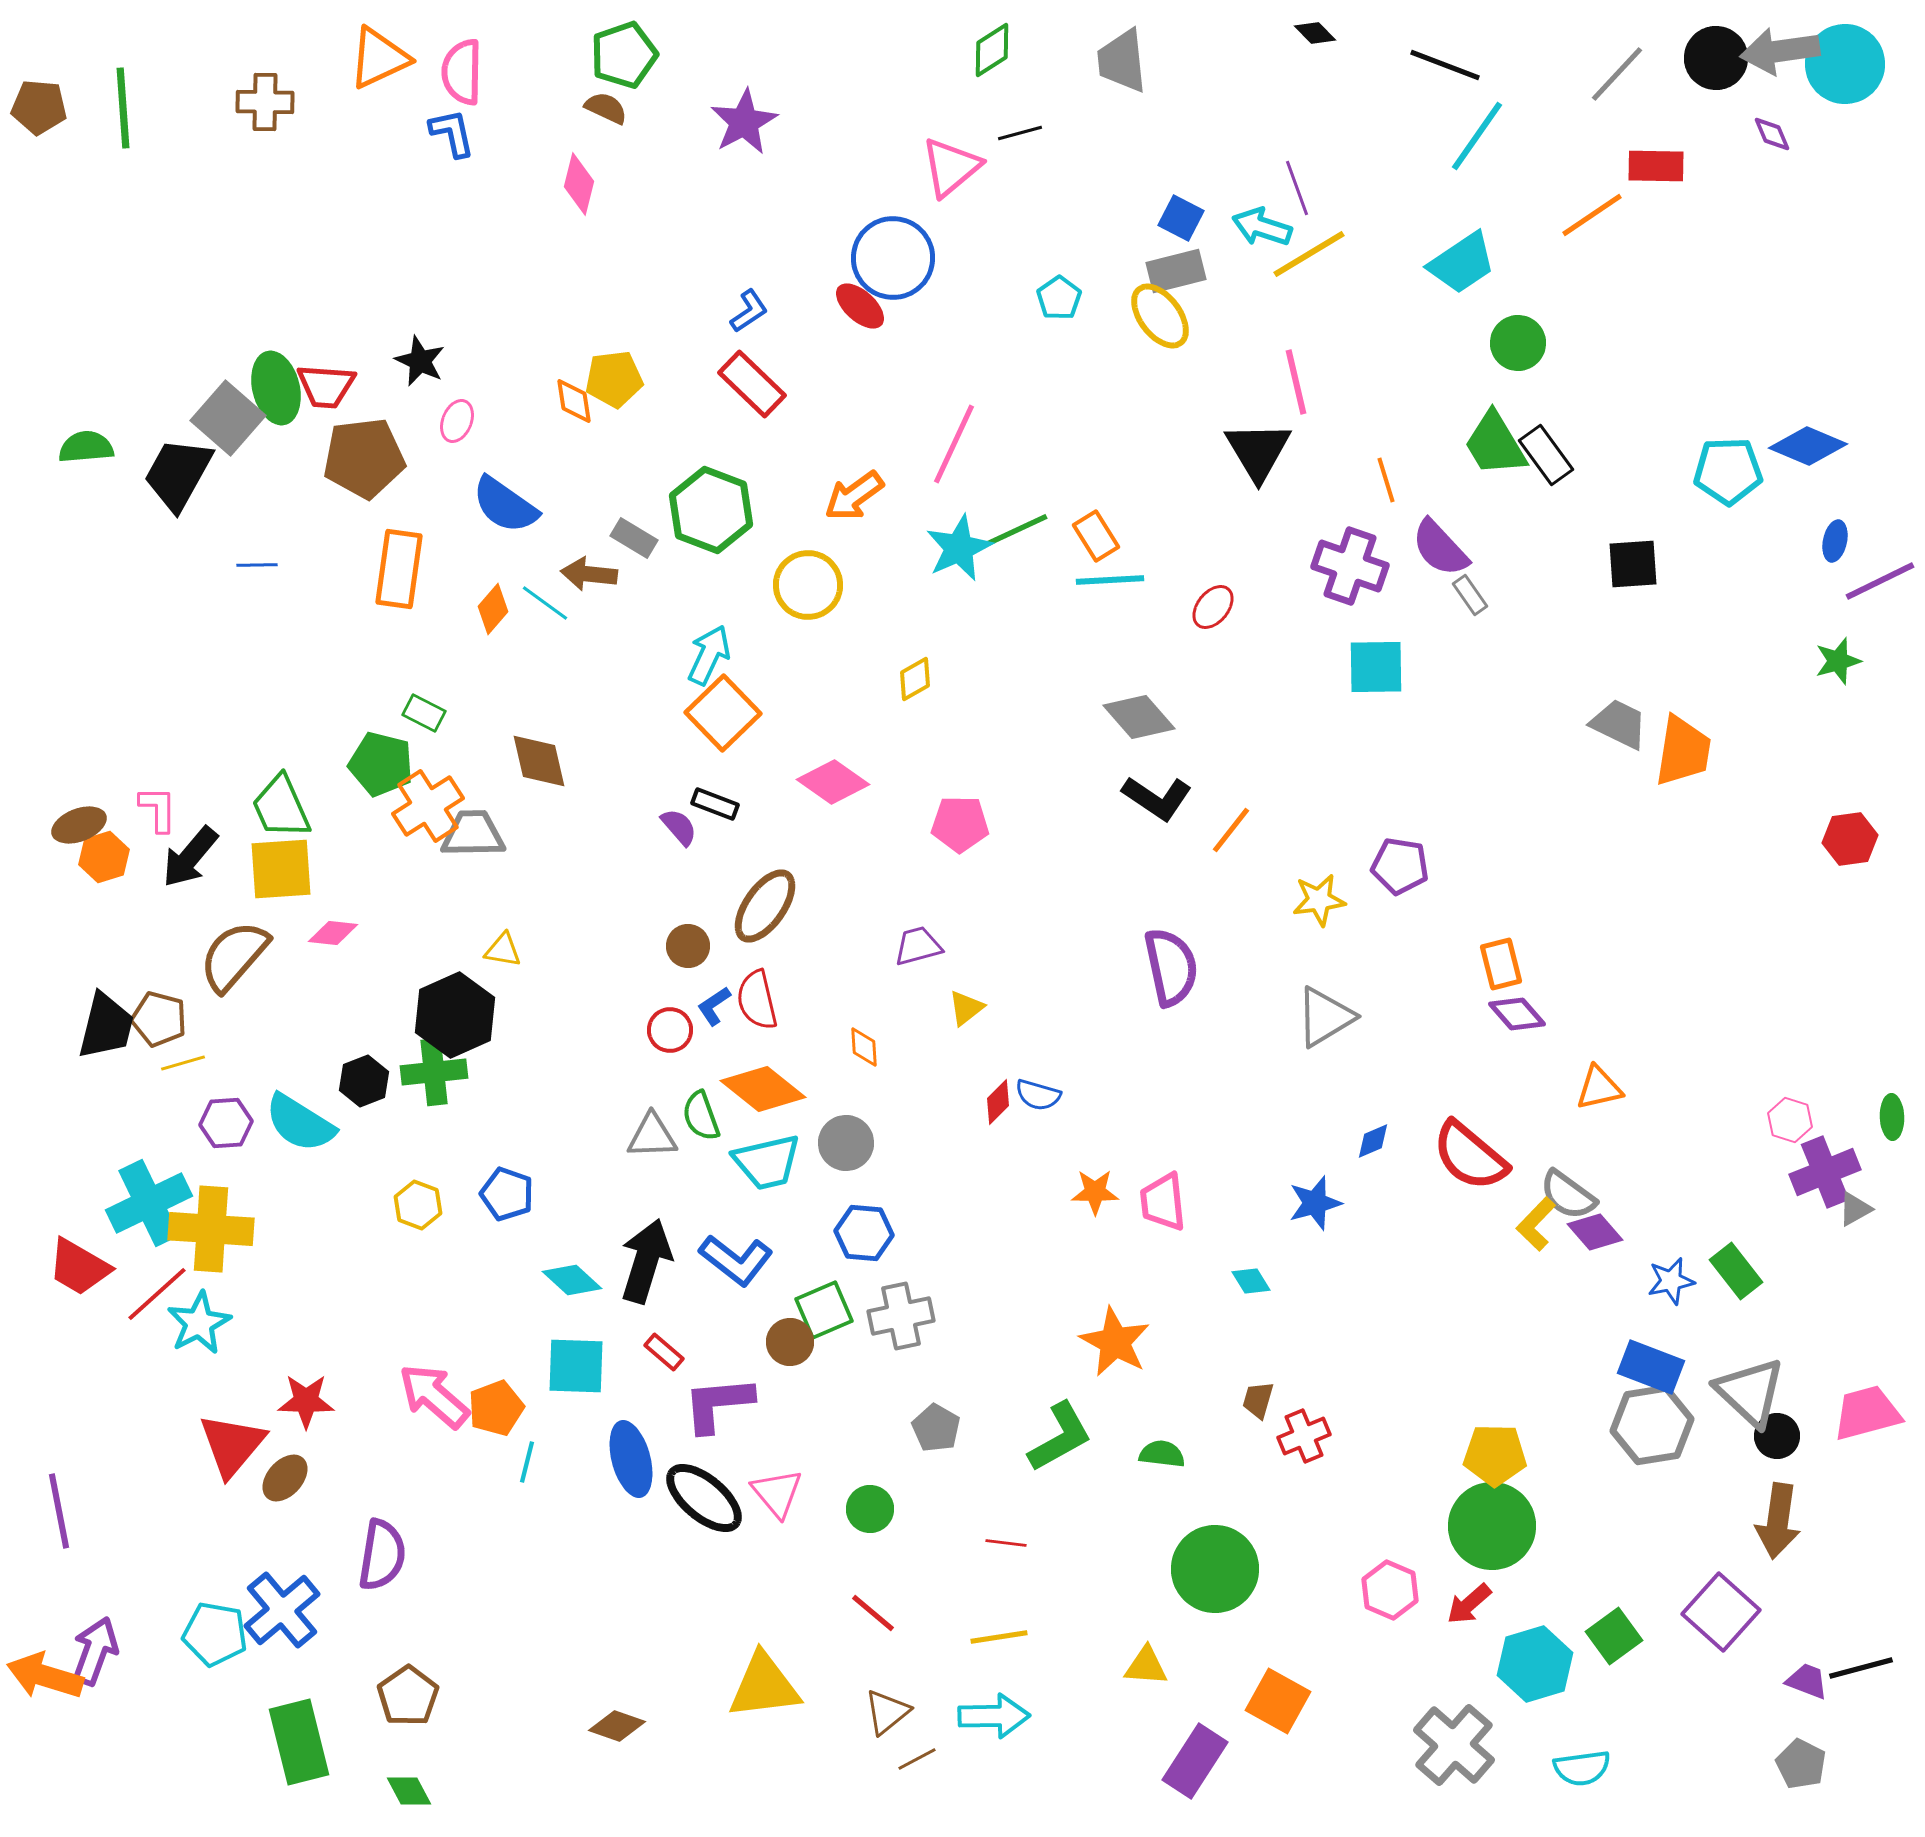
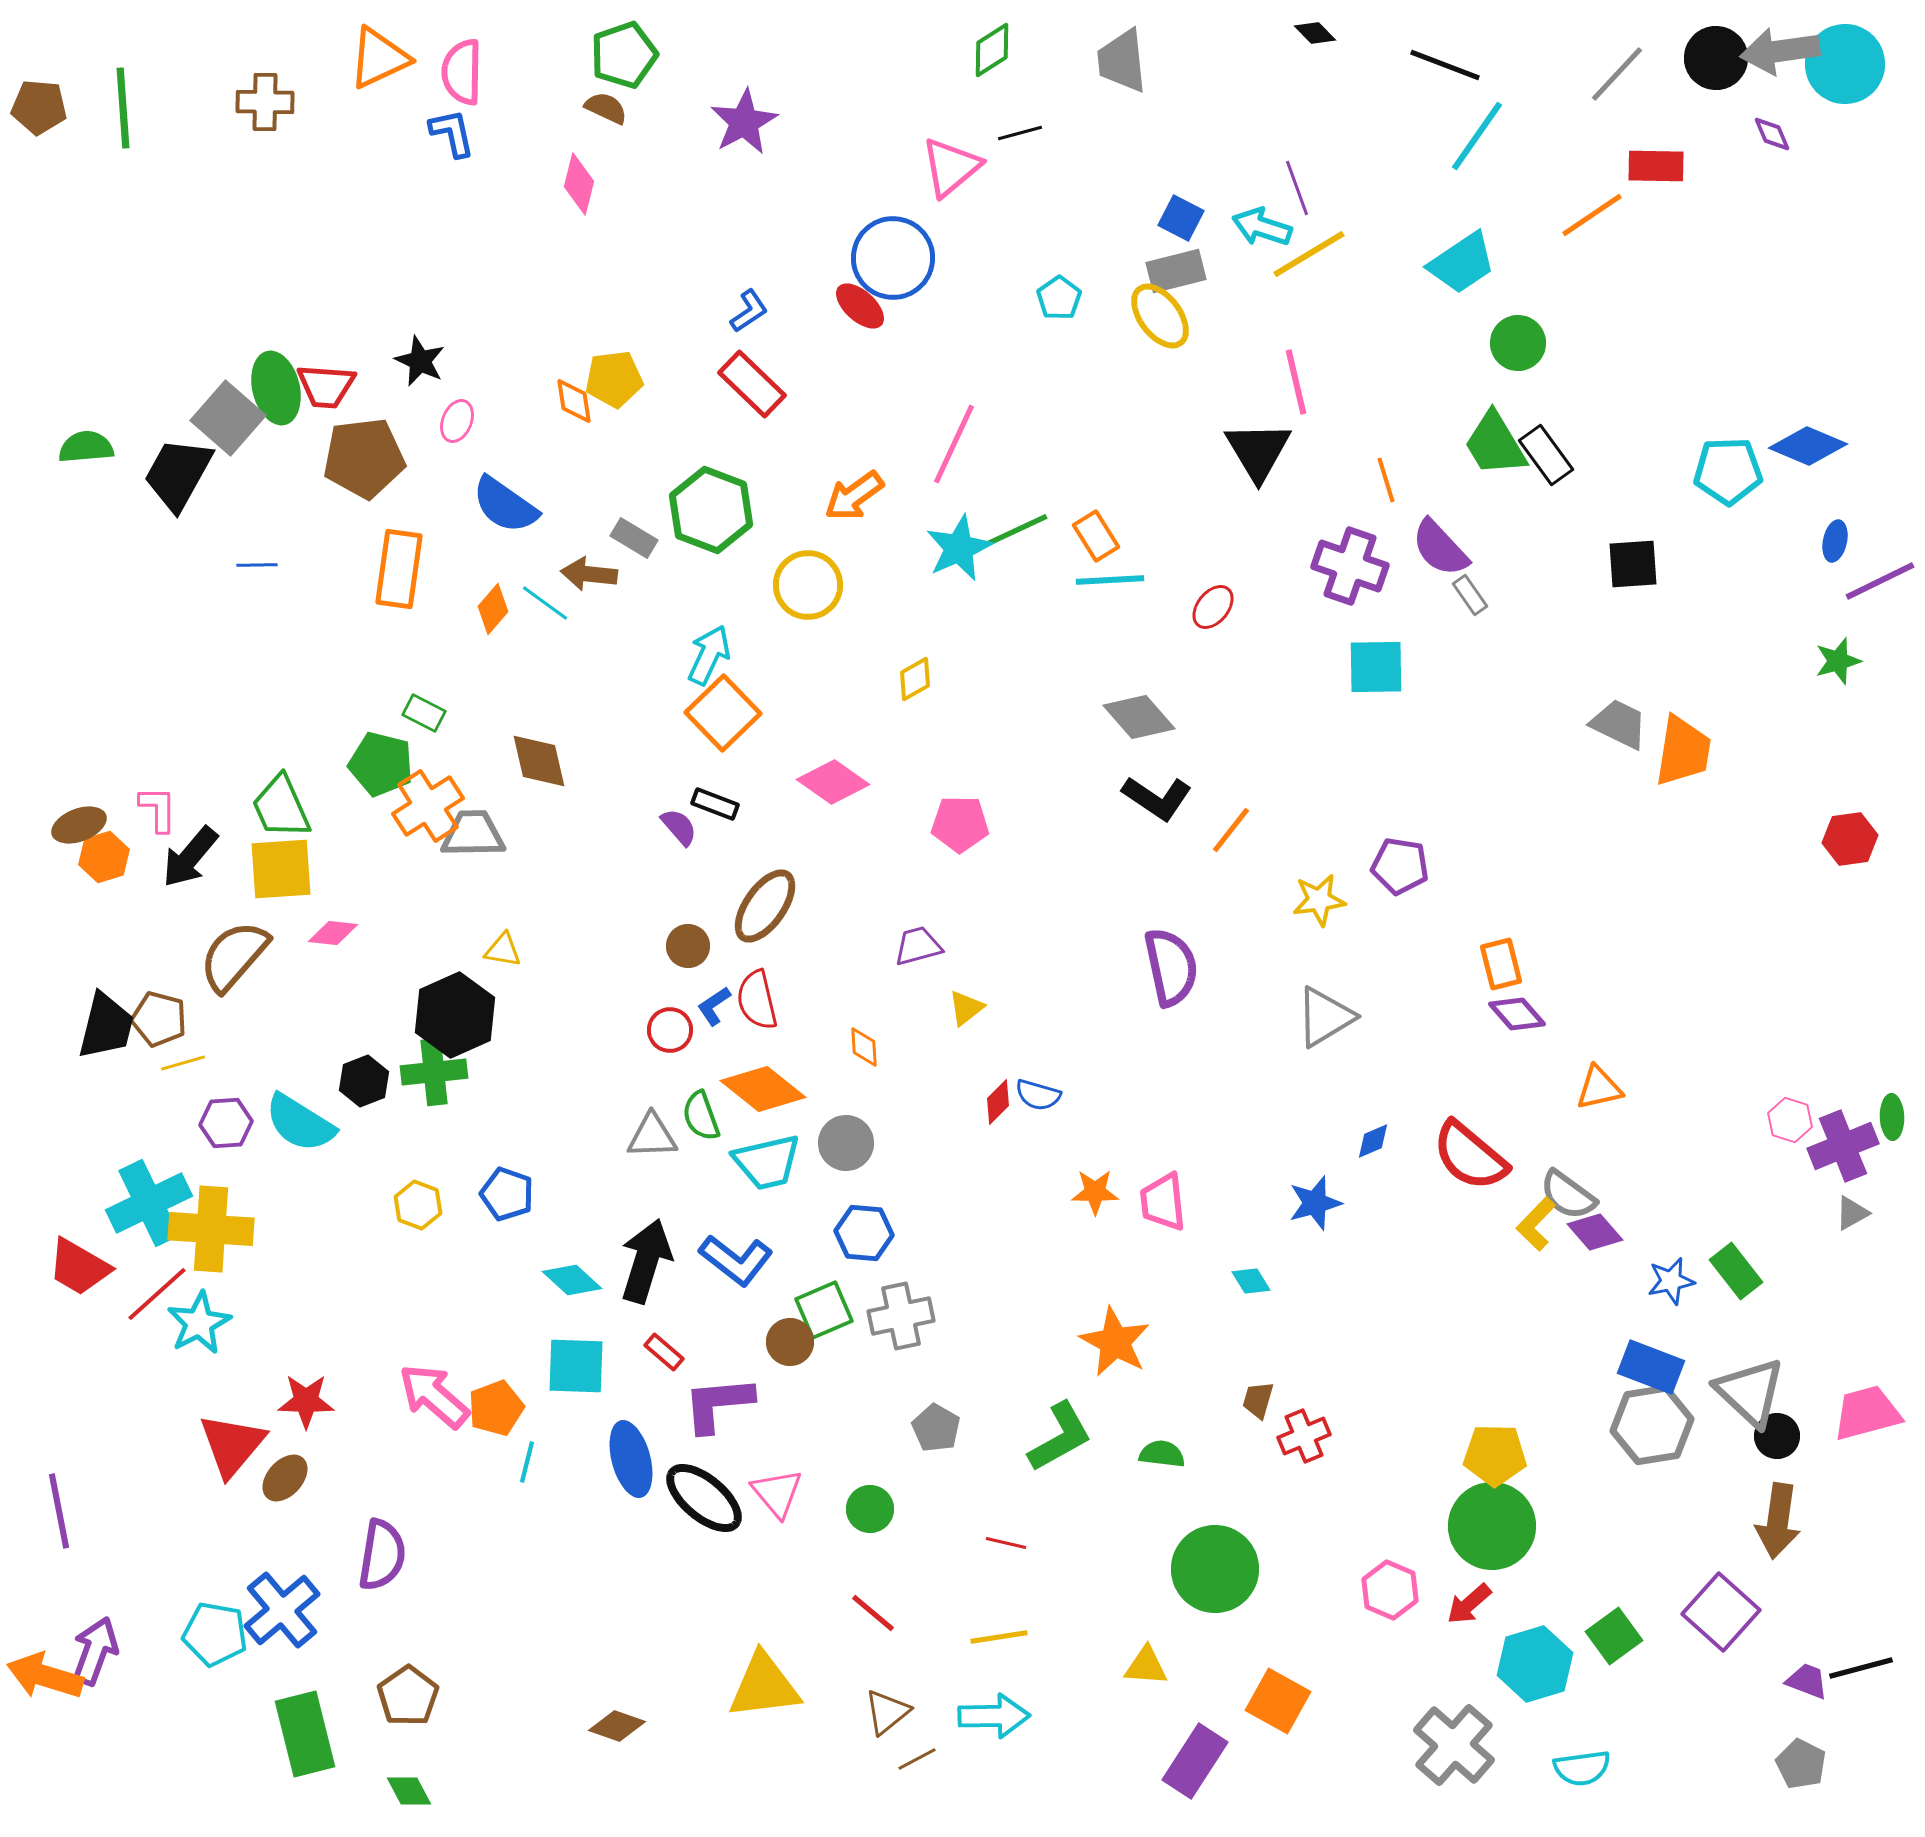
purple cross at (1825, 1172): moved 18 px right, 26 px up
gray triangle at (1855, 1209): moved 3 px left, 4 px down
red line at (1006, 1543): rotated 6 degrees clockwise
green rectangle at (299, 1742): moved 6 px right, 8 px up
